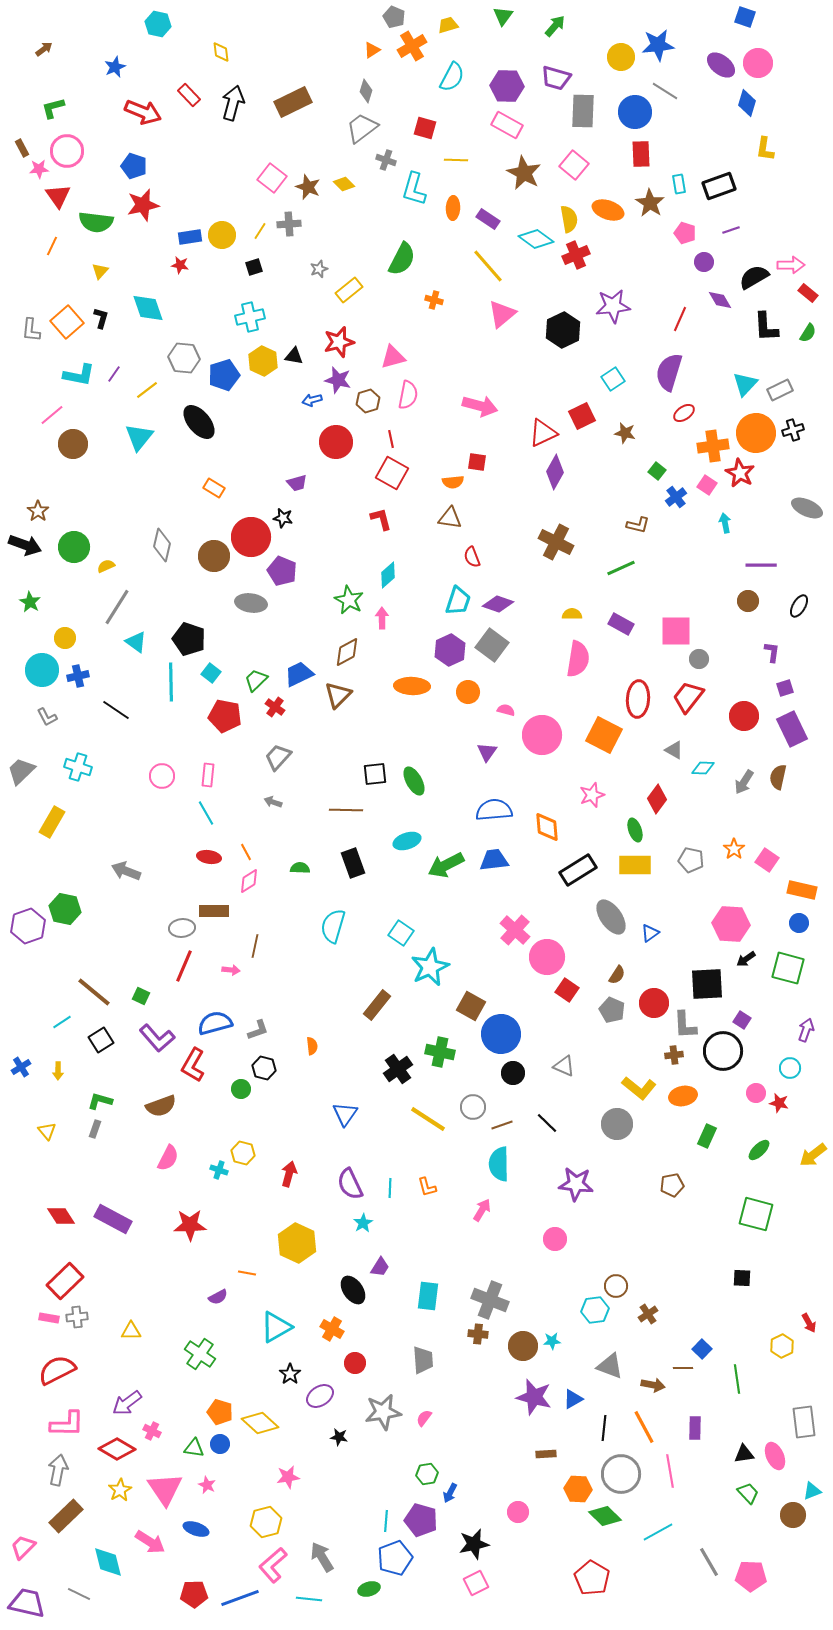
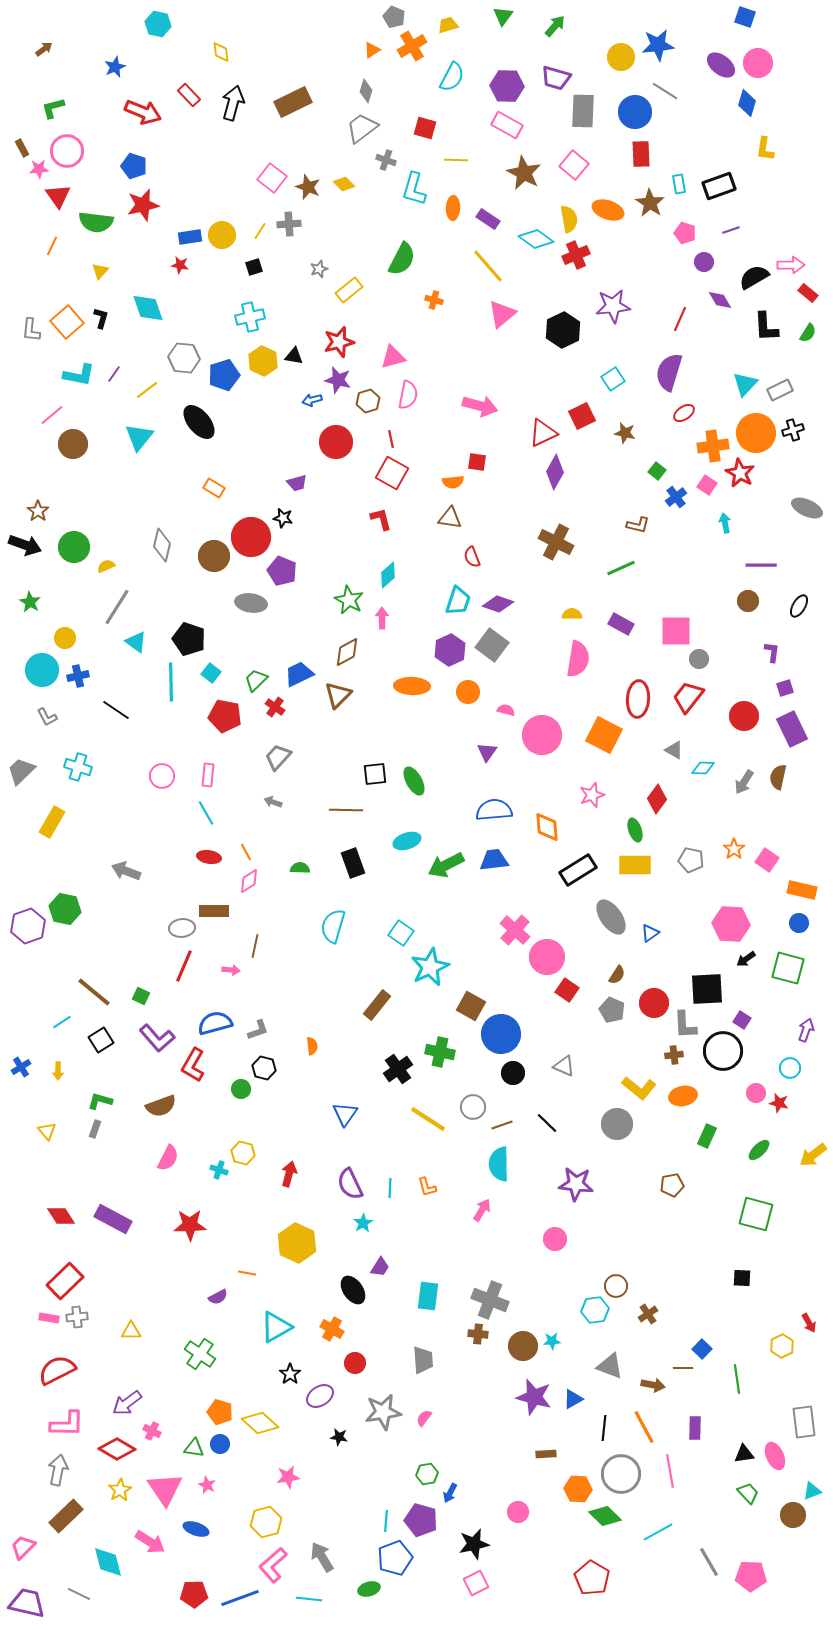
black square at (707, 984): moved 5 px down
